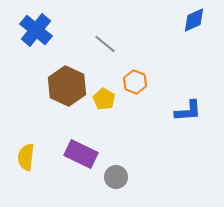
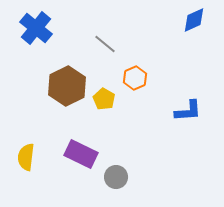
blue cross: moved 2 px up
orange hexagon: moved 4 px up; rotated 15 degrees clockwise
brown hexagon: rotated 9 degrees clockwise
